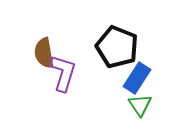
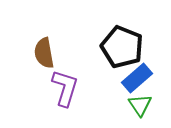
black pentagon: moved 5 px right
purple L-shape: moved 2 px right, 15 px down
blue rectangle: rotated 16 degrees clockwise
